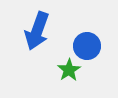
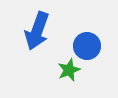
green star: rotated 10 degrees clockwise
